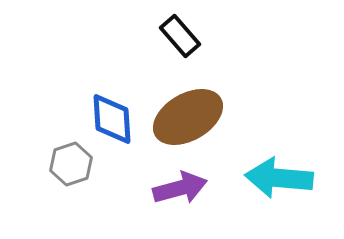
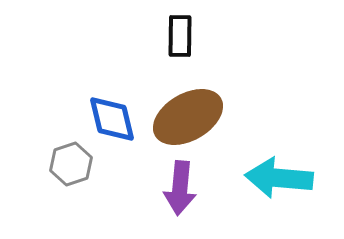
black rectangle: rotated 42 degrees clockwise
blue diamond: rotated 10 degrees counterclockwise
purple arrow: rotated 110 degrees clockwise
